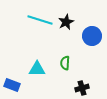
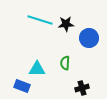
black star: moved 2 px down; rotated 21 degrees clockwise
blue circle: moved 3 px left, 2 px down
blue rectangle: moved 10 px right, 1 px down
